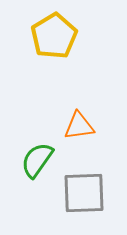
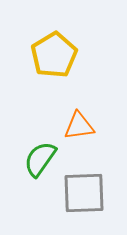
yellow pentagon: moved 19 px down
green semicircle: moved 3 px right, 1 px up
